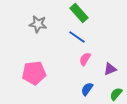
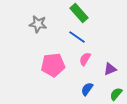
pink pentagon: moved 19 px right, 8 px up
